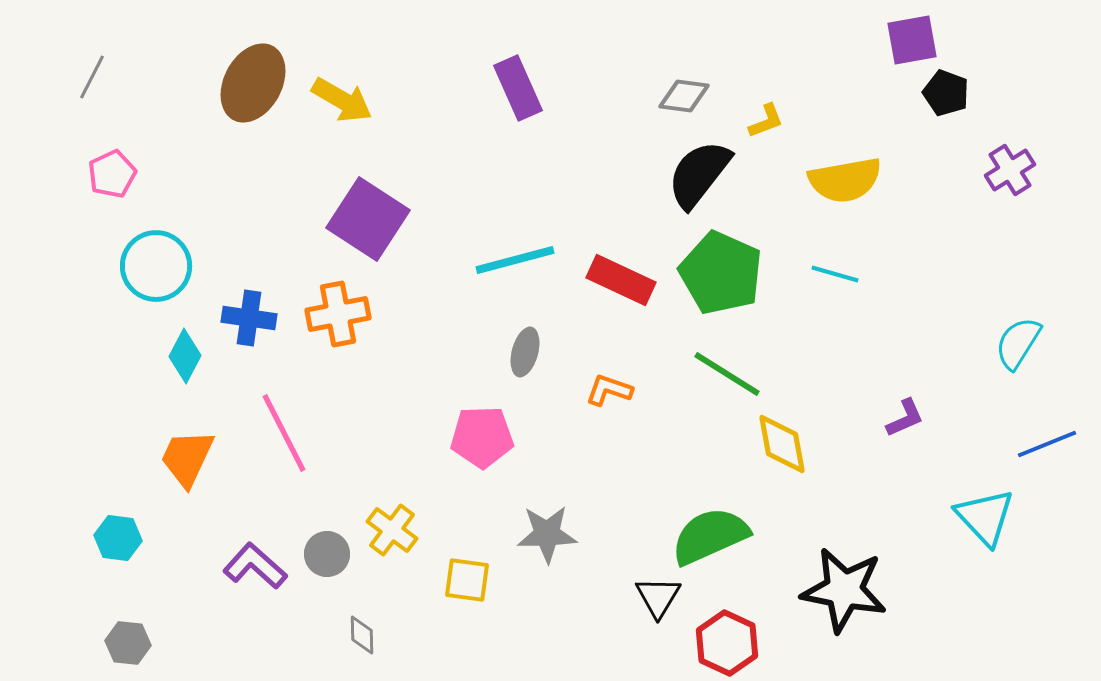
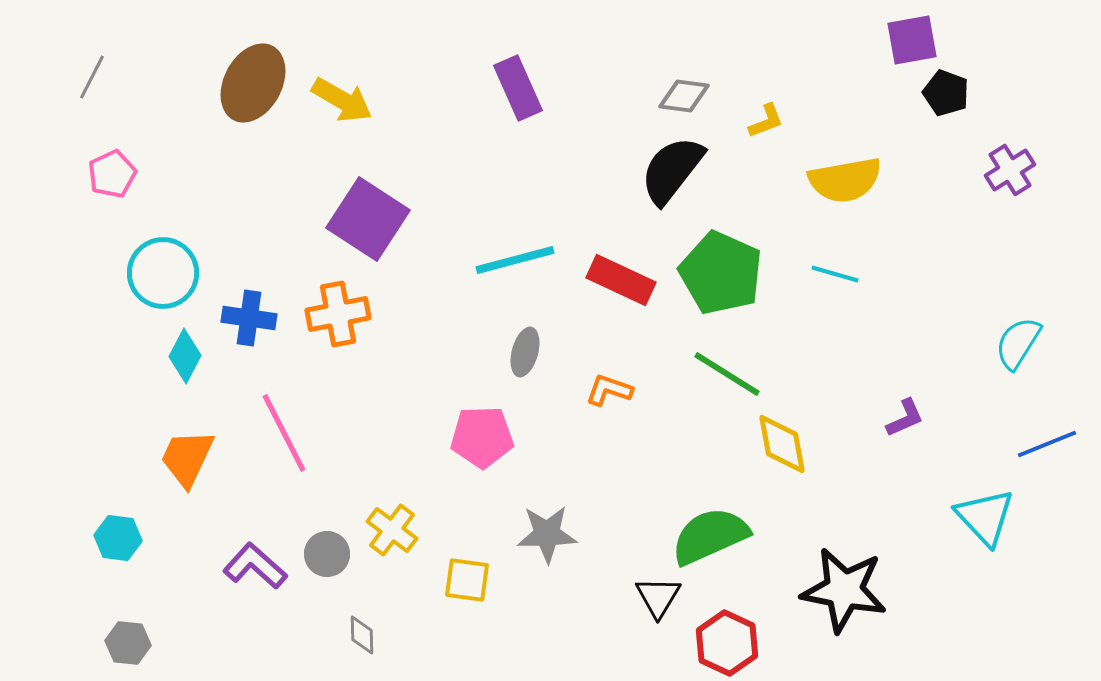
black semicircle at (699, 174): moved 27 px left, 4 px up
cyan circle at (156, 266): moved 7 px right, 7 px down
